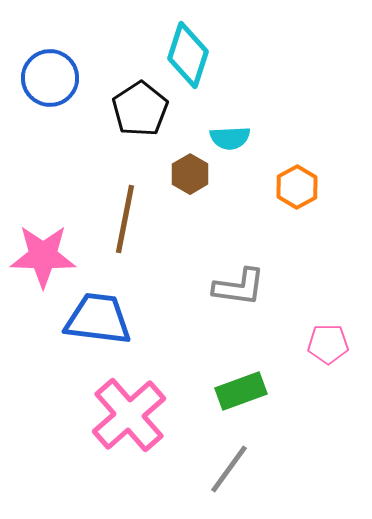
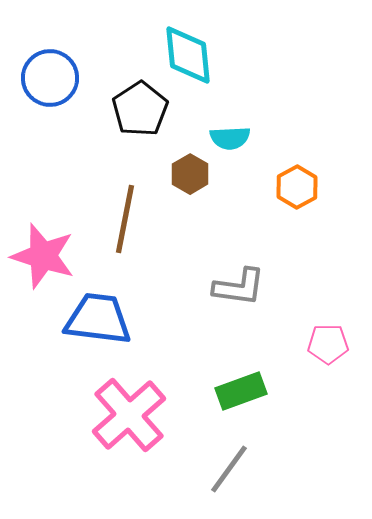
cyan diamond: rotated 24 degrees counterclockwise
pink star: rotated 16 degrees clockwise
